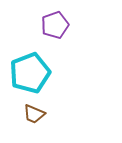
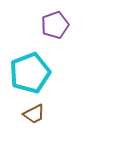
brown trapezoid: rotated 50 degrees counterclockwise
